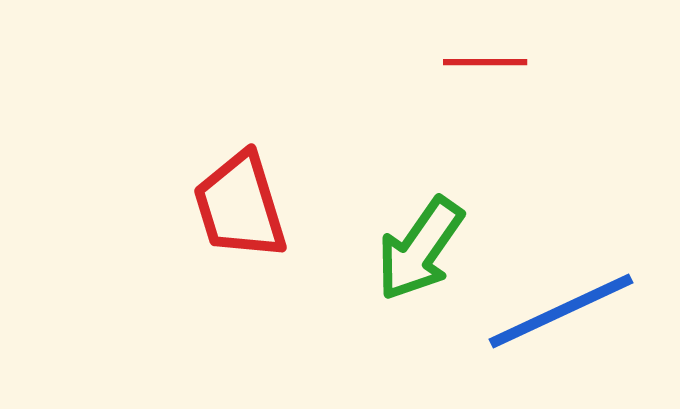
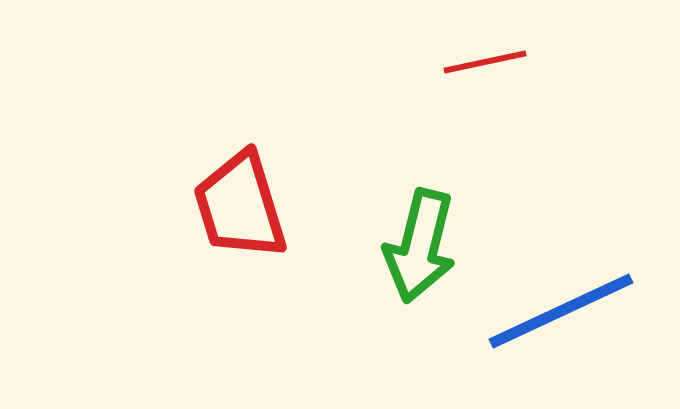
red line: rotated 12 degrees counterclockwise
green arrow: moved 3 px up; rotated 21 degrees counterclockwise
